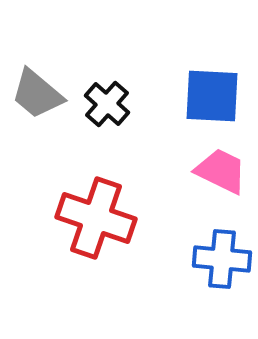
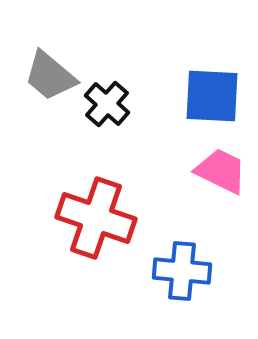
gray trapezoid: moved 13 px right, 18 px up
blue cross: moved 40 px left, 12 px down
